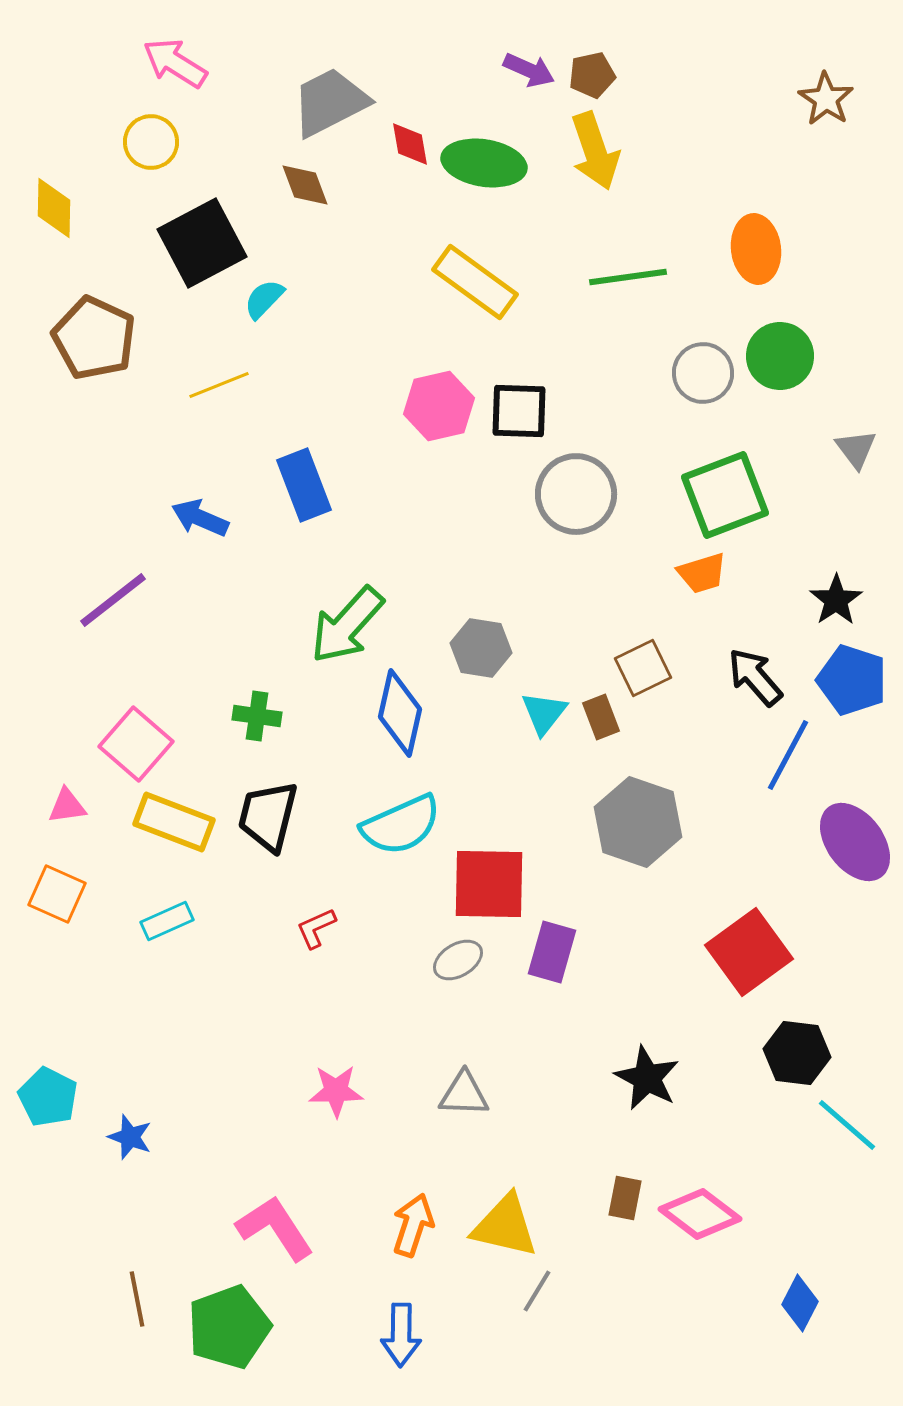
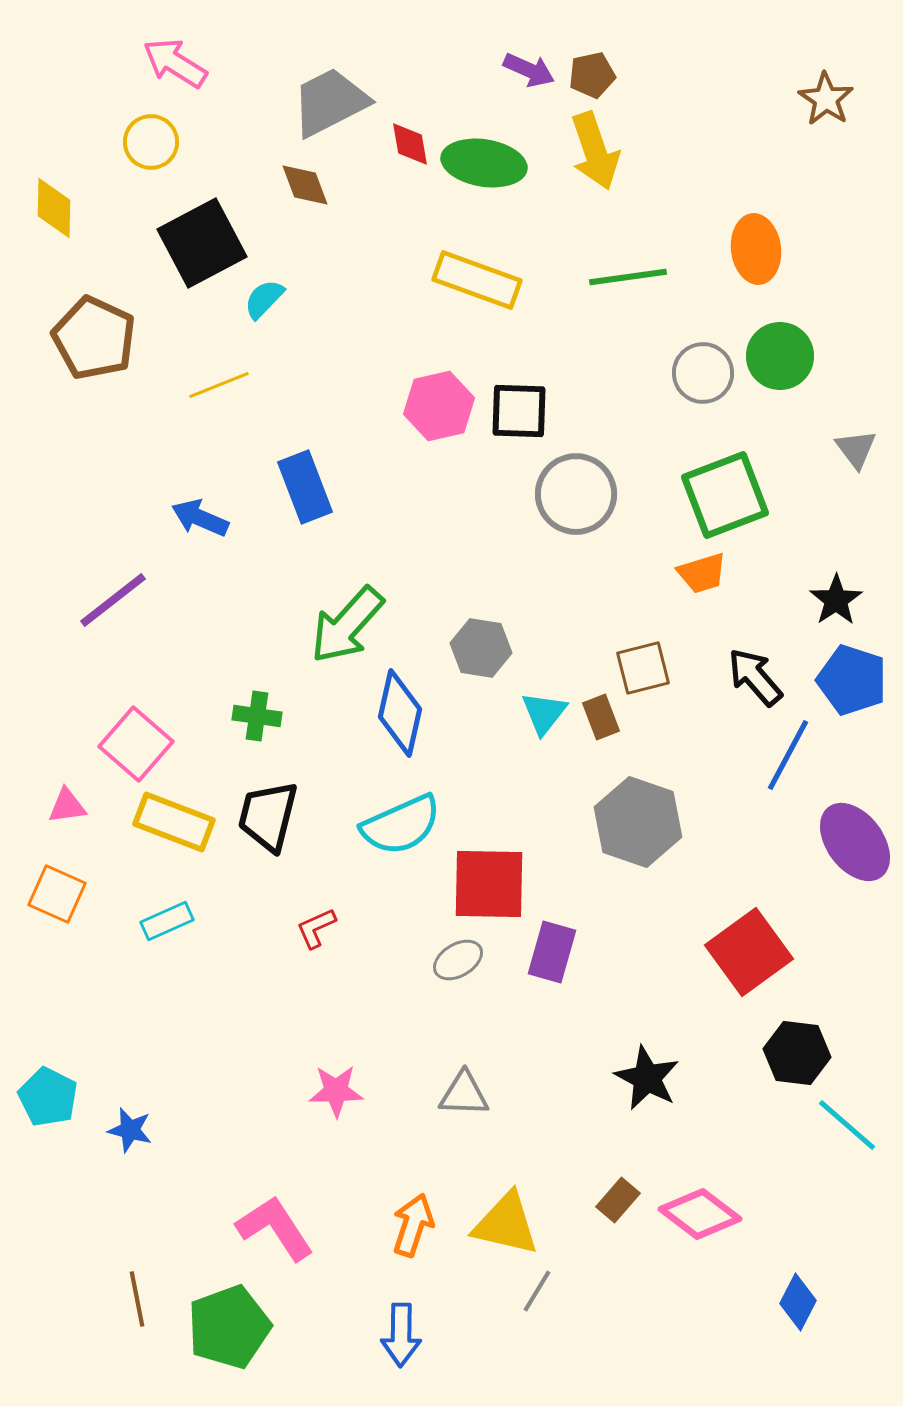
yellow rectangle at (475, 282): moved 2 px right, 2 px up; rotated 16 degrees counterclockwise
blue rectangle at (304, 485): moved 1 px right, 2 px down
brown square at (643, 668): rotated 12 degrees clockwise
blue star at (130, 1137): moved 7 px up; rotated 6 degrees counterclockwise
brown rectangle at (625, 1198): moved 7 px left, 2 px down; rotated 30 degrees clockwise
yellow triangle at (505, 1226): moved 1 px right, 2 px up
blue diamond at (800, 1303): moved 2 px left, 1 px up
